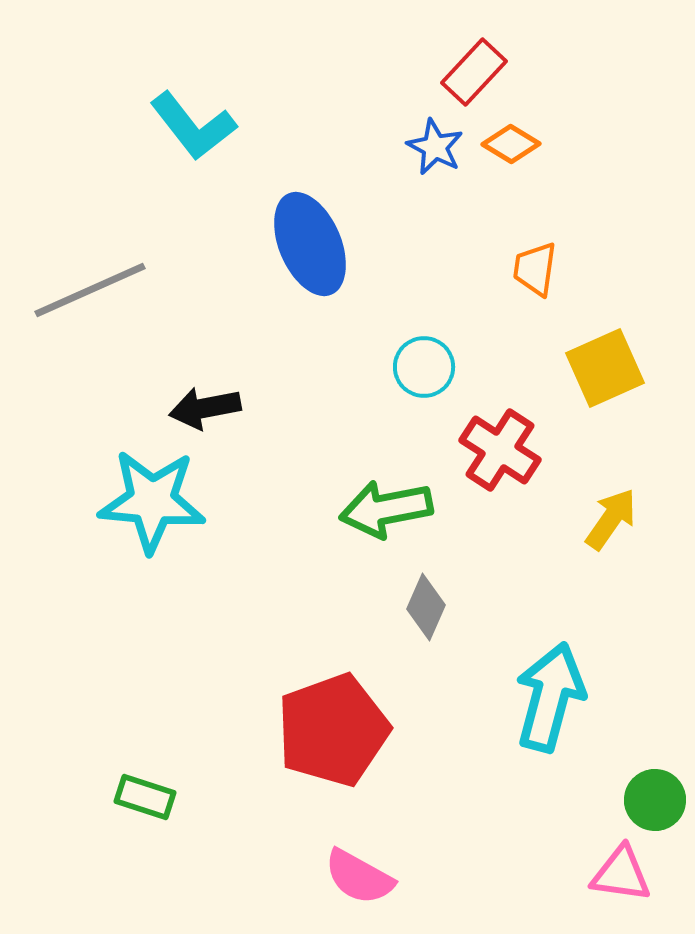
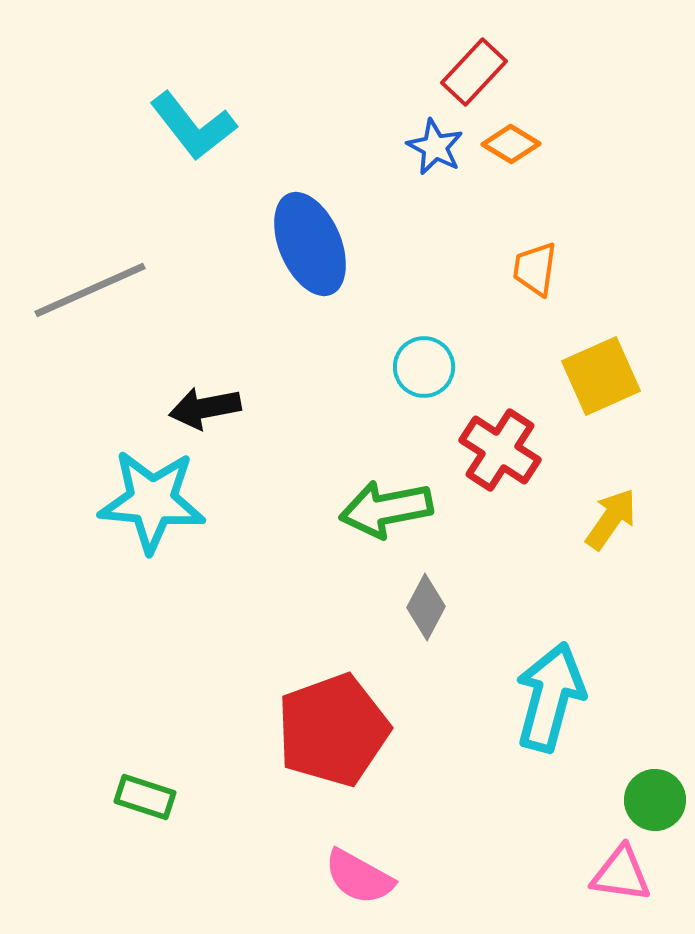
yellow square: moved 4 px left, 8 px down
gray diamond: rotated 4 degrees clockwise
